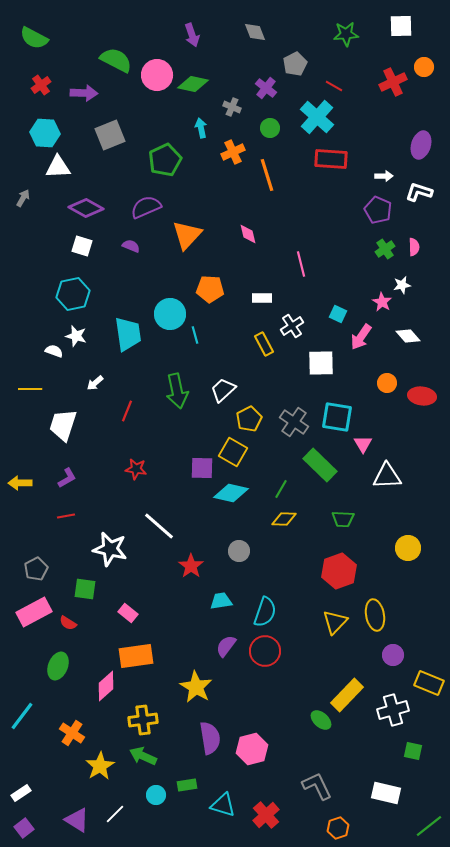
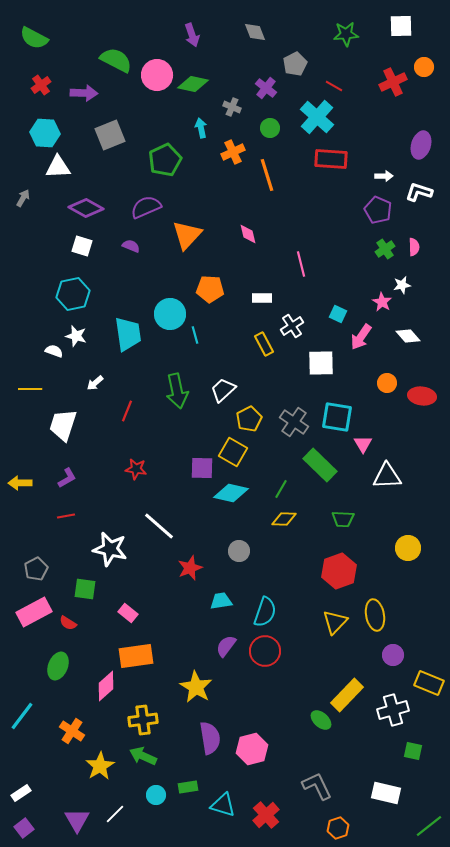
red star at (191, 566): moved 1 px left, 2 px down; rotated 15 degrees clockwise
orange cross at (72, 733): moved 2 px up
green rectangle at (187, 785): moved 1 px right, 2 px down
purple triangle at (77, 820): rotated 28 degrees clockwise
